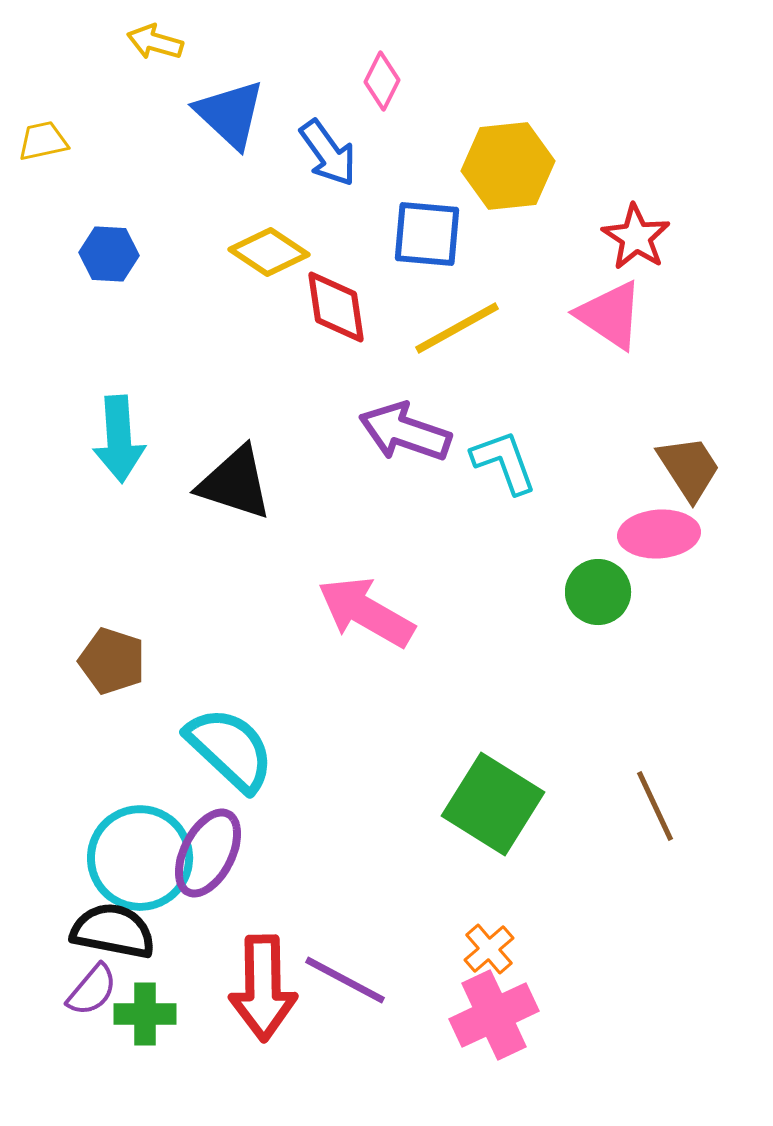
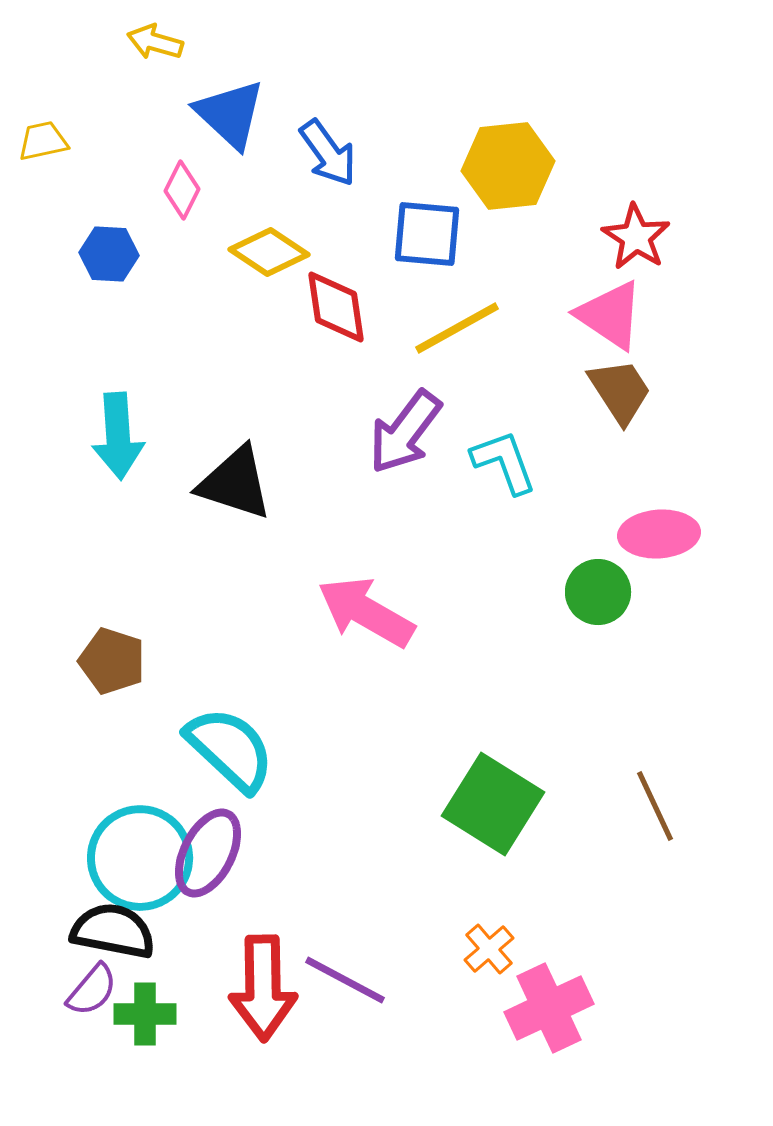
pink diamond: moved 200 px left, 109 px down
purple arrow: rotated 72 degrees counterclockwise
cyan arrow: moved 1 px left, 3 px up
brown trapezoid: moved 69 px left, 77 px up
pink cross: moved 55 px right, 7 px up
